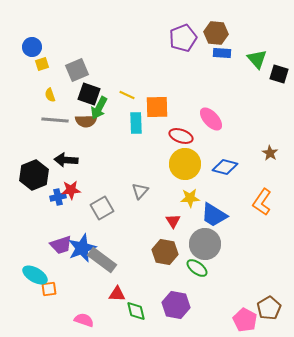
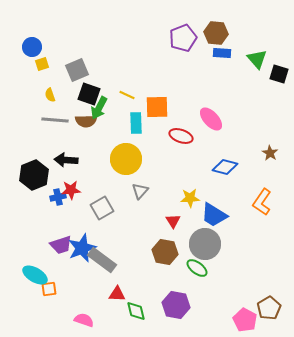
yellow circle at (185, 164): moved 59 px left, 5 px up
